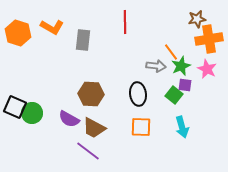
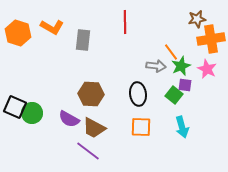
orange cross: moved 2 px right
